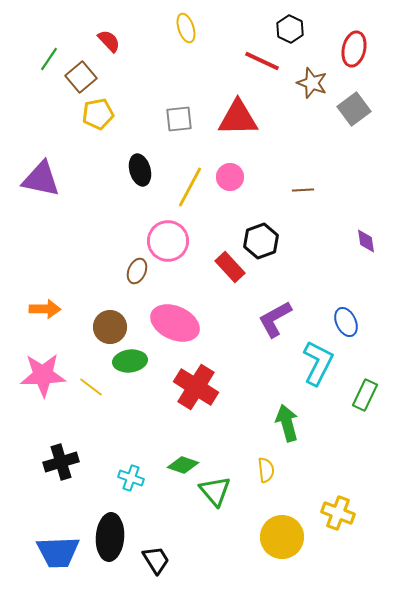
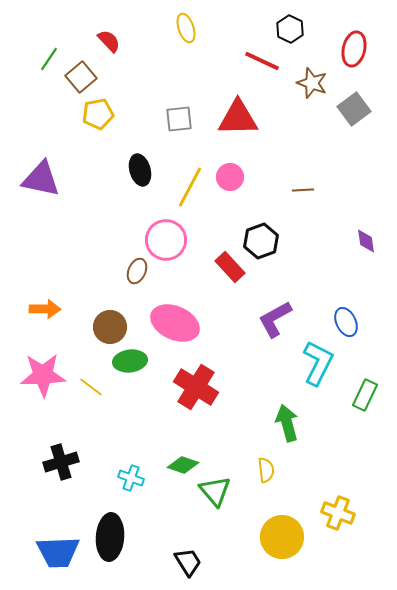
pink circle at (168, 241): moved 2 px left, 1 px up
black trapezoid at (156, 560): moved 32 px right, 2 px down
